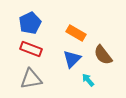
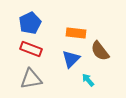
orange rectangle: rotated 24 degrees counterclockwise
brown semicircle: moved 3 px left, 4 px up
blue triangle: moved 1 px left
